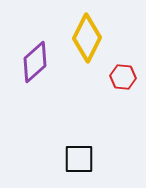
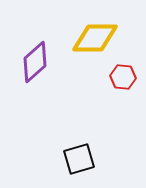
yellow diamond: moved 8 px right; rotated 63 degrees clockwise
black square: rotated 16 degrees counterclockwise
